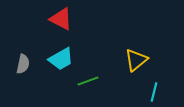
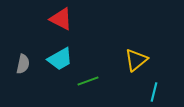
cyan trapezoid: moved 1 px left
